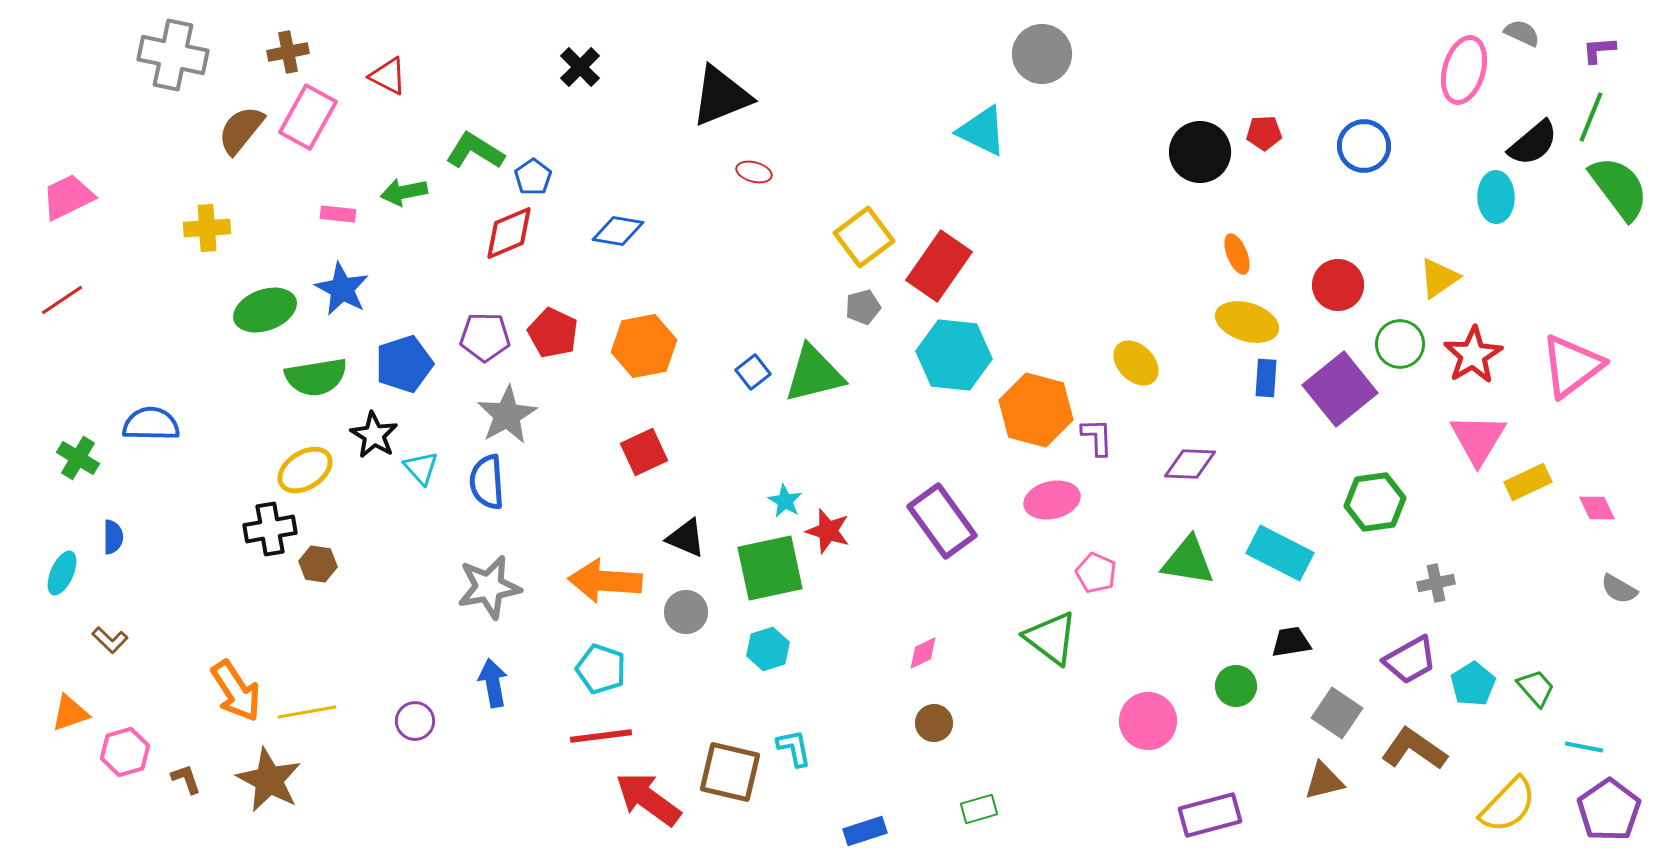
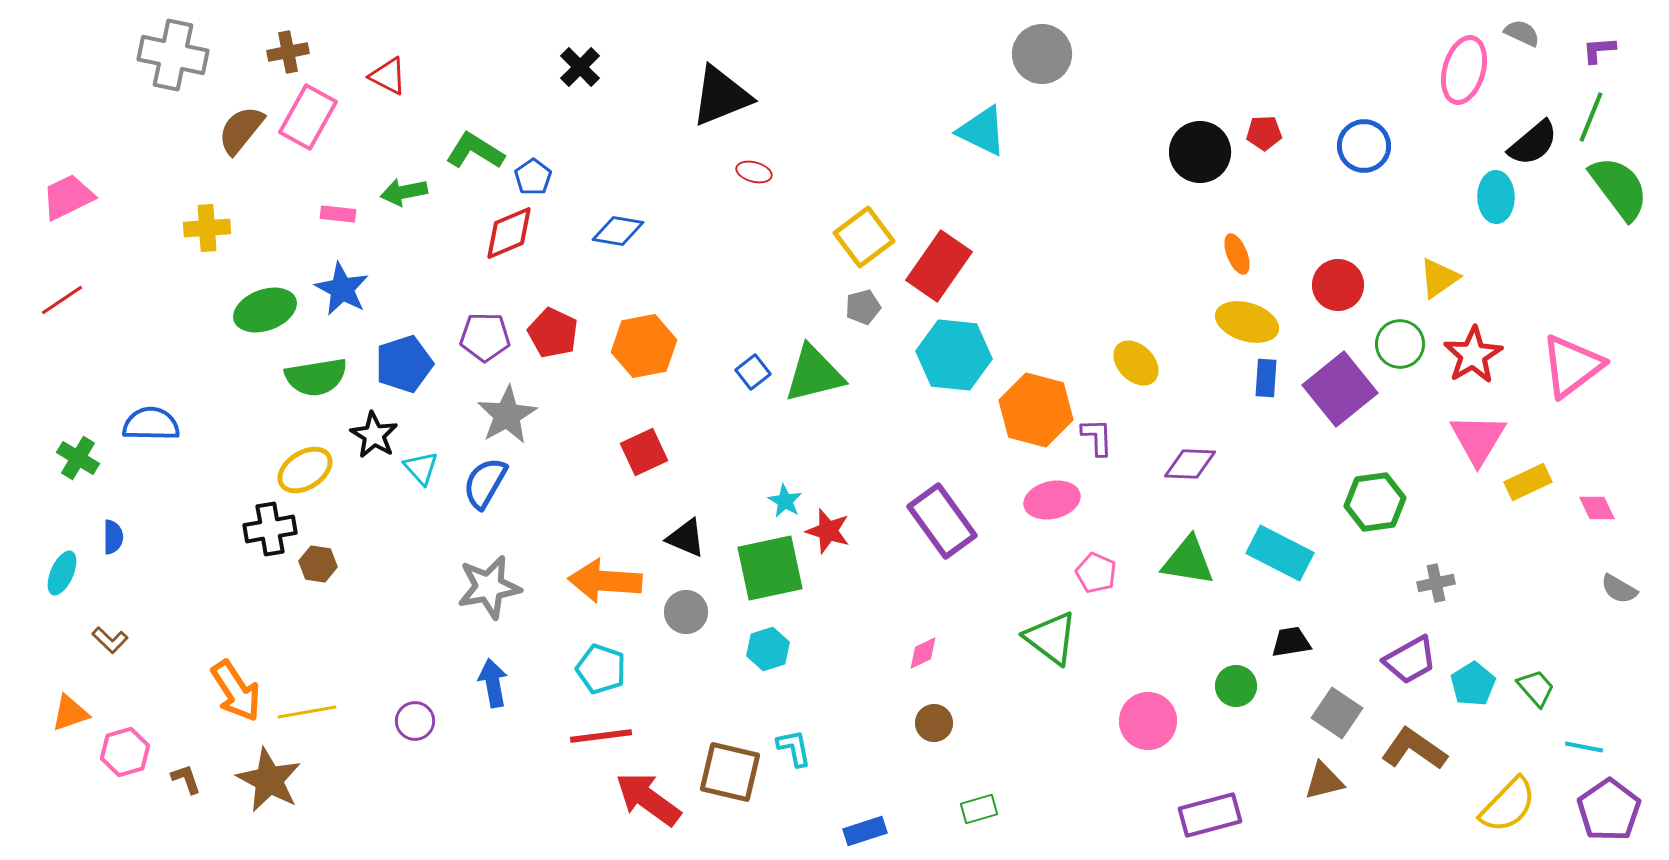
blue semicircle at (487, 482): moved 2 px left, 1 px down; rotated 34 degrees clockwise
